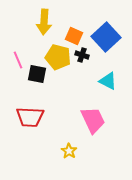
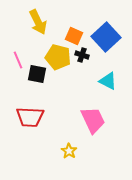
yellow arrow: moved 6 px left; rotated 30 degrees counterclockwise
